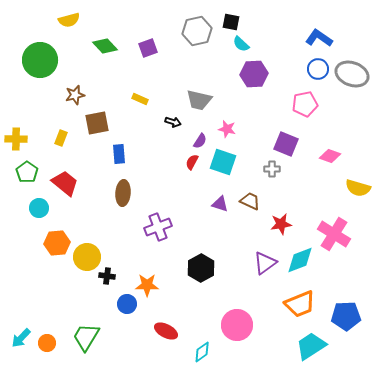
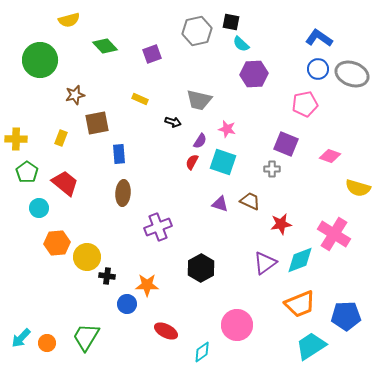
purple square at (148, 48): moved 4 px right, 6 px down
